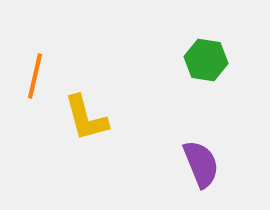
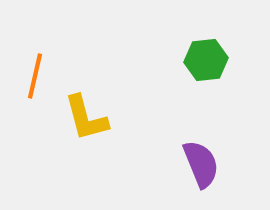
green hexagon: rotated 15 degrees counterclockwise
